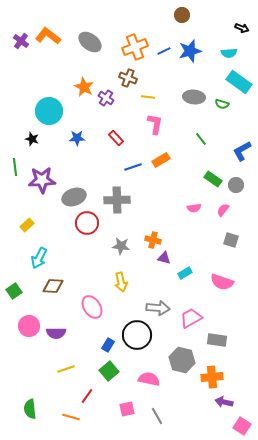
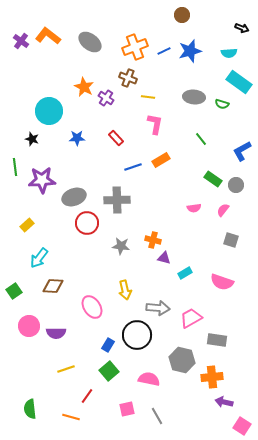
cyan arrow at (39, 258): rotated 10 degrees clockwise
yellow arrow at (121, 282): moved 4 px right, 8 px down
